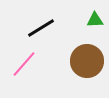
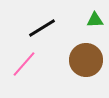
black line: moved 1 px right
brown circle: moved 1 px left, 1 px up
